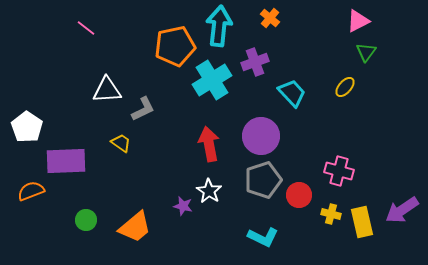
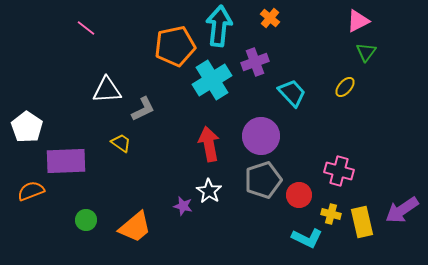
cyan L-shape: moved 44 px right, 1 px down
